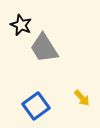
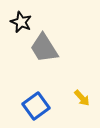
black star: moved 3 px up
